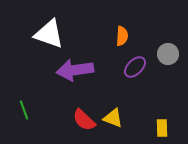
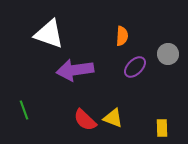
red semicircle: moved 1 px right
